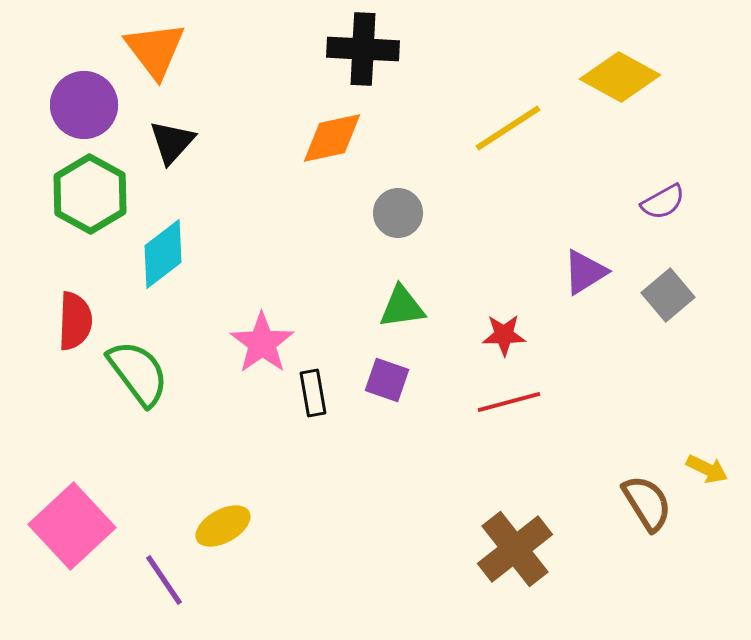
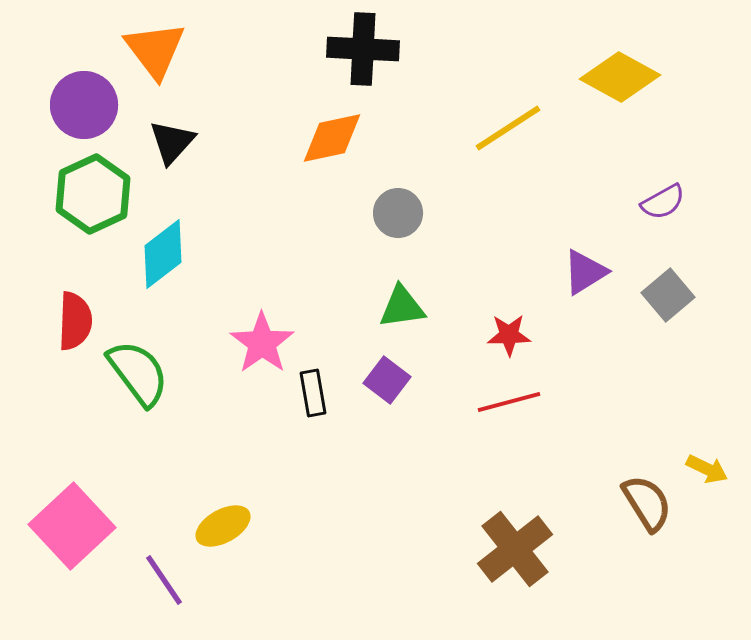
green hexagon: moved 3 px right; rotated 6 degrees clockwise
red star: moved 5 px right
purple square: rotated 18 degrees clockwise
